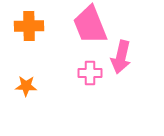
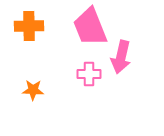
pink trapezoid: moved 2 px down
pink cross: moved 1 px left, 1 px down
orange star: moved 7 px right, 4 px down
